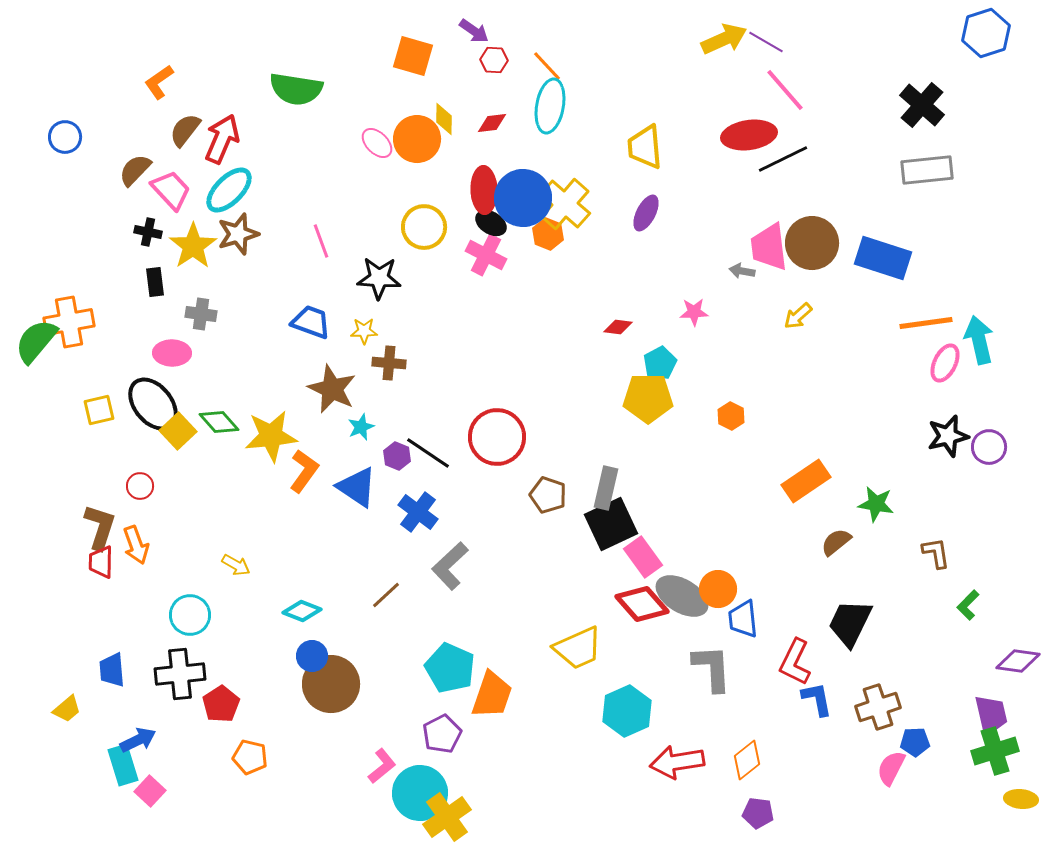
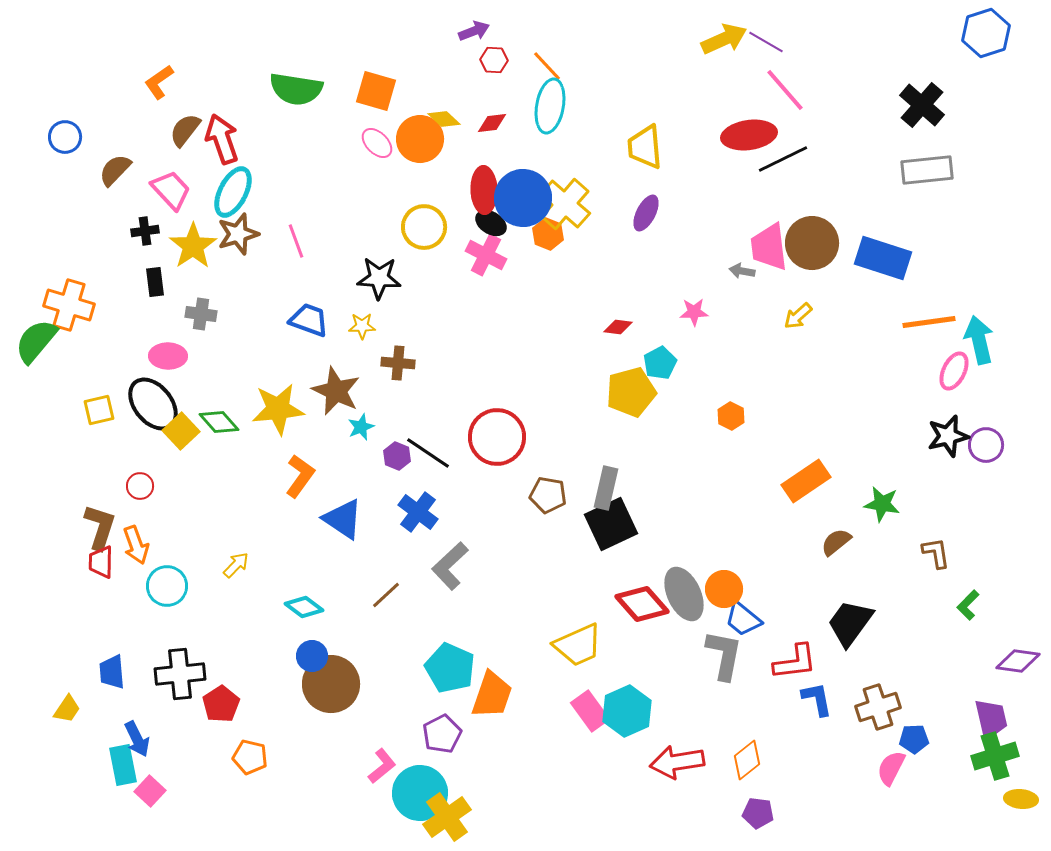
purple arrow at (474, 31): rotated 56 degrees counterclockwise
orange square at (413, 56): moved 37 px left, 35 px down
yellow diamond at (444, 119): rotated 48 degrees counterclockwise
red arrow at (222, 139): rotated 42 degrees counterclockwise
orange circle at (417, 139): moved 3 px right
brown semicircle at (135, 170): moved 20 px left
cyan ellipse at (229, 190): moved 4 px right, 2 px down; rotated 18 degrees counterclockwise
black cross at (148, 232): moved 3 px left, 1 px up; rotated 20 degrees counterclockwise
pink line at (321, 241): moved 25 px left
orange cross at (69, 322): moved 17 px up; rotated 27 degrees clockwise
blue trapezoid at (311, 322): moved 2 px left, 2 px up
orange line at (926, 323): moved 3 px right, 1 px up
yellow star at (364, 331): moved 2 px left, 5 px up
pink ellipse at (172, 353): moved 4 px left, 3 px down
brown cross at (389, 363): moved 9 px right
pink ellipse at (945, 363): moved 9 px right, 8 px down
brown star at (332, 389): moved 4 px right, 2 px down
yellow pentagon at (648, 398): moved 17 px left, 6 px up; rotated 15 degrees counterclockwise
yellow square at (178, 431): moved 3 px right
yellow star at (271, 436): moved 7 px right, 27 px up
purple circle at (989, 447): moved 3 px left, 2 px up
orange L-shape at (304, 471): moved 4 px left, 5 px down
blue triangle at (357, 487): moved 14 px left, 32 px down
brown pentagon at (548, 495): rotated 9 degrees counterclockwise
green star at (876, 504): moved 6 px right
pink rectangle at (643, 557): moved 53 px left, 154 px down
yellow arrow at (236, 565): rotated 76 degrees counterclockwise
orange circle at (718, 589): moved 6 px right
gray ellipse at (682, 596): moved 2 px right, 2 px up; rotated 34 degrees clockwise
cyan diamond at (302, 611): moved 2 px right, 4 px up; rotated 15 degrees clockwise
cyan circle at (190, 615): moved 23 px left, 29 px up
blue trapezoid at (743, 619): rotated 45 degrees counterclockwise
black trapezoid at (850, 623): rotated 10 degrees clockwise
yellow trapezoid at (578, 648): moved 3 px up
red L-shape at (795, 662): rotated 123 degrees counterclockwise
gray L-shape at (712, 668): moved 12 px right, 13 px up; rotated 14 degrees clockwise
blue trapezoid at (112, 670): moved 2 px down
yellow trapezoid at (67, 709): rotated 16 degrees counterclockwise
purple trapezoid at (991, 715): moved 4 px down
blue arrow at (138, 740): moved 1 px left, 1 px up; rotated 90 degrees clockwise
blue pentagon at (915, 742): moved 1 px left, 3 px up
green cross at (995, 751): moved 5 px down
cyan rectangle at (123, 765): rotated 6 degrees clockwise
